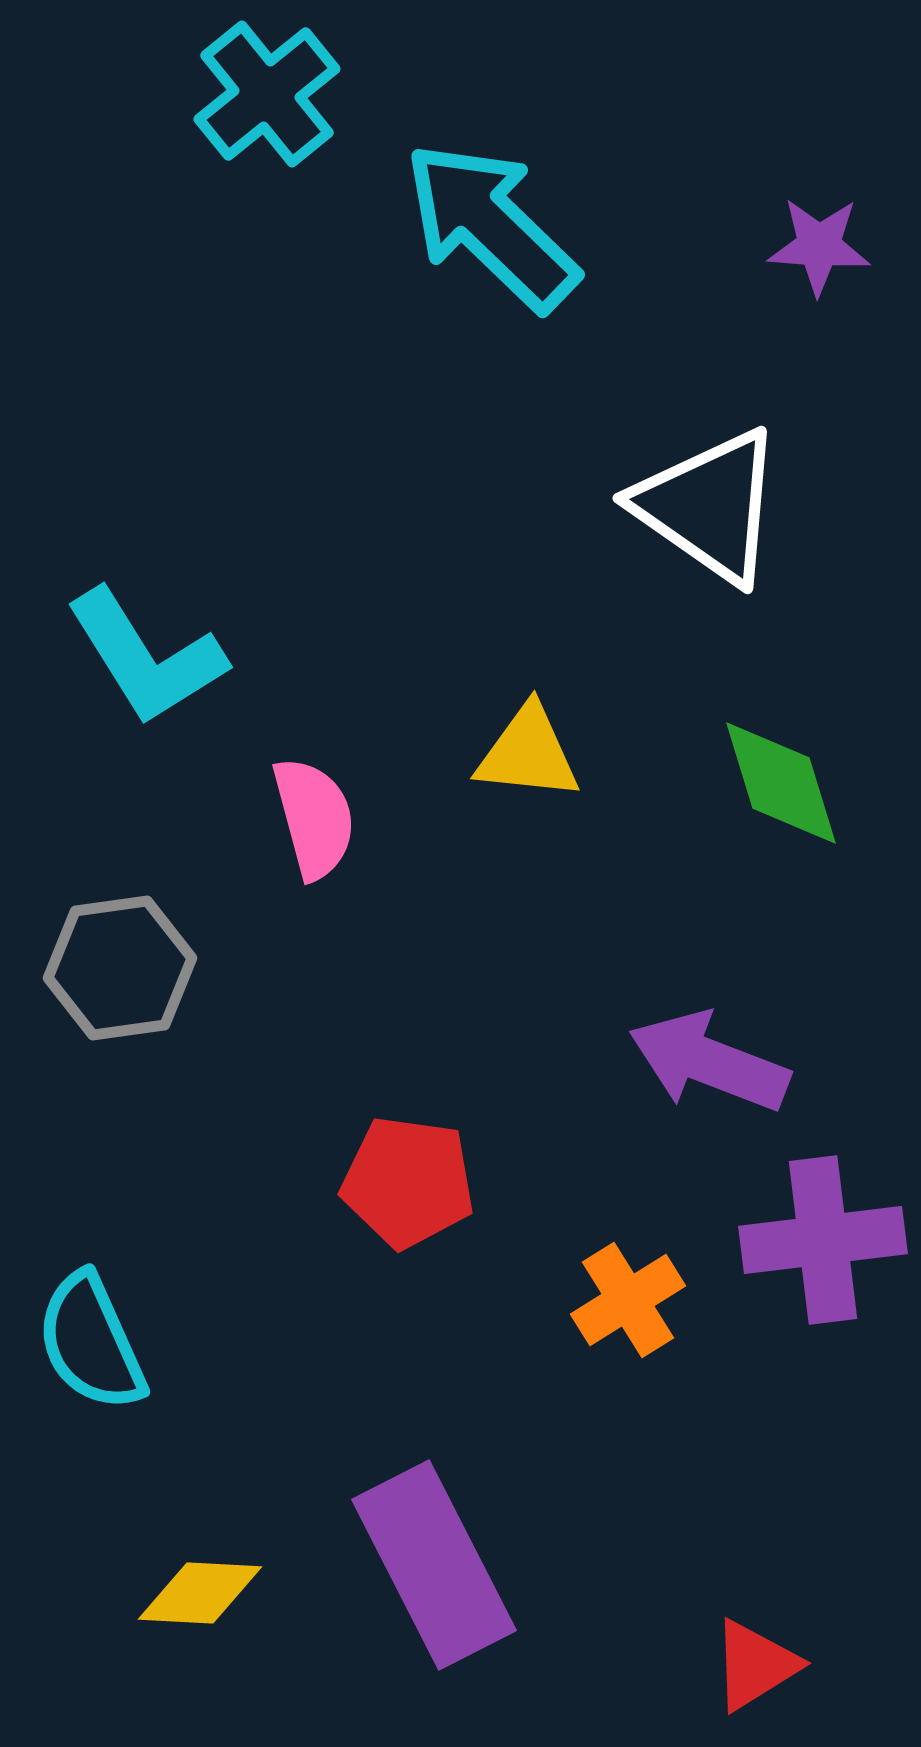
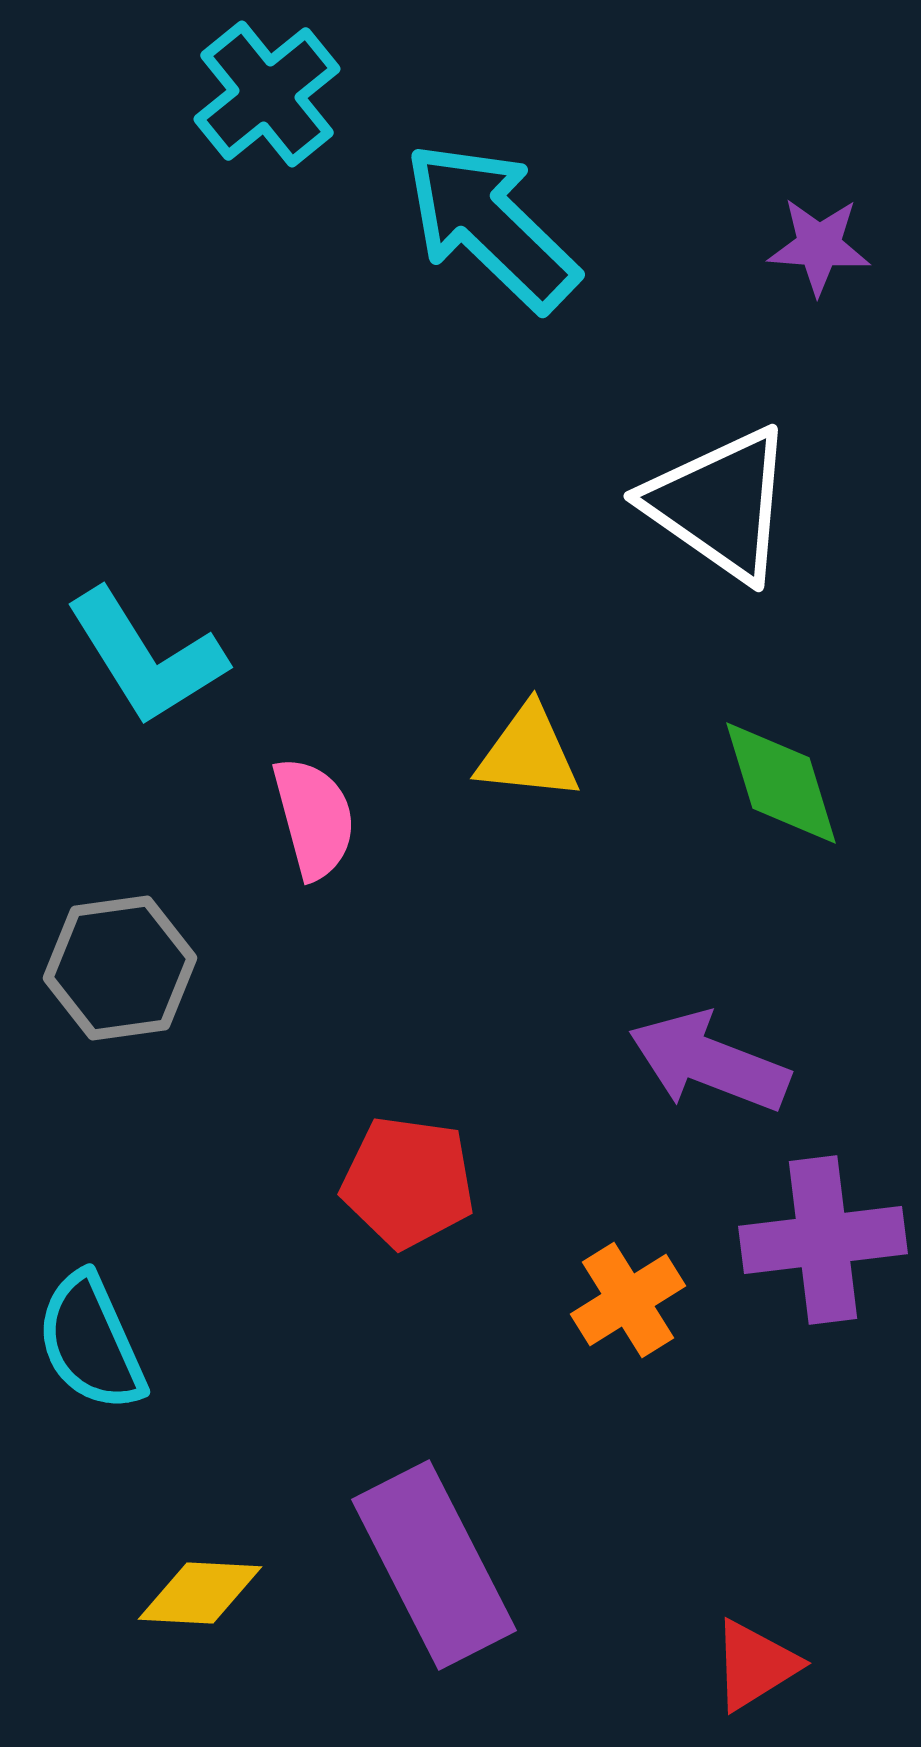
white triangle: moved 11 px right, 2 px up
